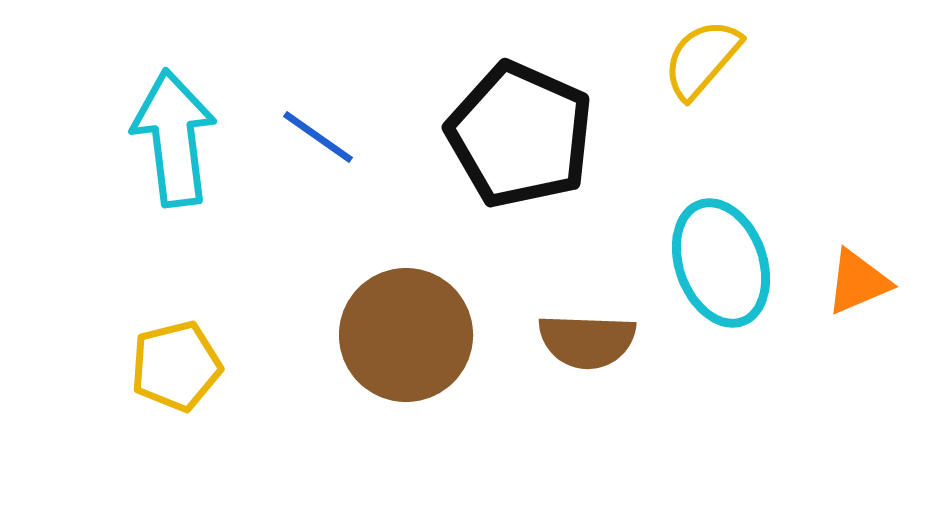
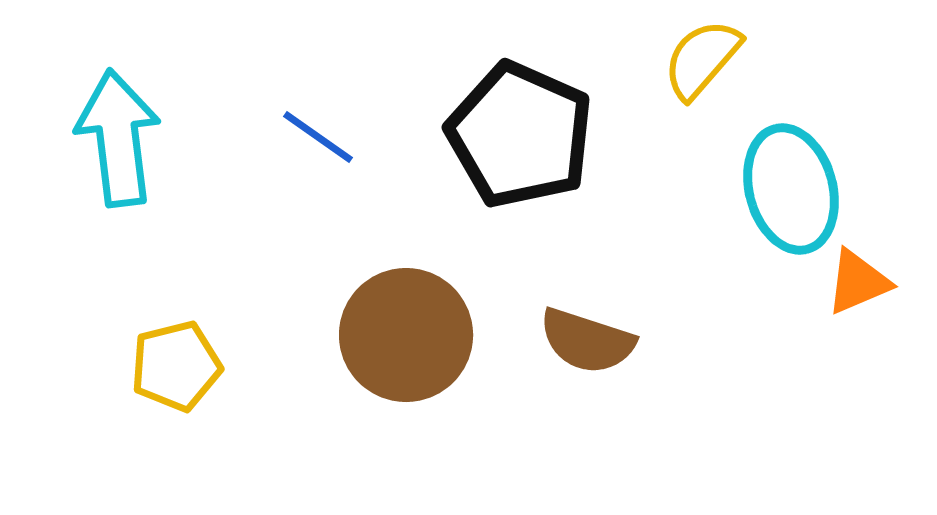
cyan arrow: moved 56 px left
cyan ellipse: moved 70 px right, 74 px up; rotated 5 degrees clockwise
brown semicircle: rotated 16 degrees clockwise
